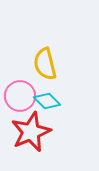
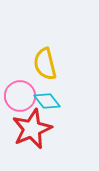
cyan diamond: rotated 8 degrees clockwise
red star: moved 1 px right, 3 px up
